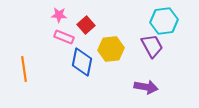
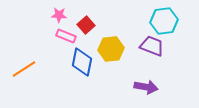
pink rectangle: moved 2 px right, 1 px up
purple trapezoid: rotated 40 degrees counterclockwise
orange line: rotated 65 degrees clockwise
